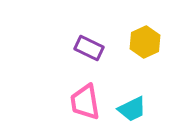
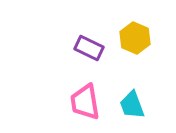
yellow hexagon: moved 10 px left, 4 px up; rotated 12 degrees counterclockwise
cyan trapezoid: moved 4 px up; rotated 96 degrees clockwise
